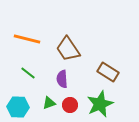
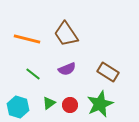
brown trapezoid: moved 2 px left, 15 px up
green line: moved 5 px right, 1 px down
purple semicircle: moved 5 px right, 10 px up; rotated 108 degrees counterclockwise
green triangle: rotated 16 degrees counterclockwise
cyan hexagon: rotated 15 degrees clockwise
